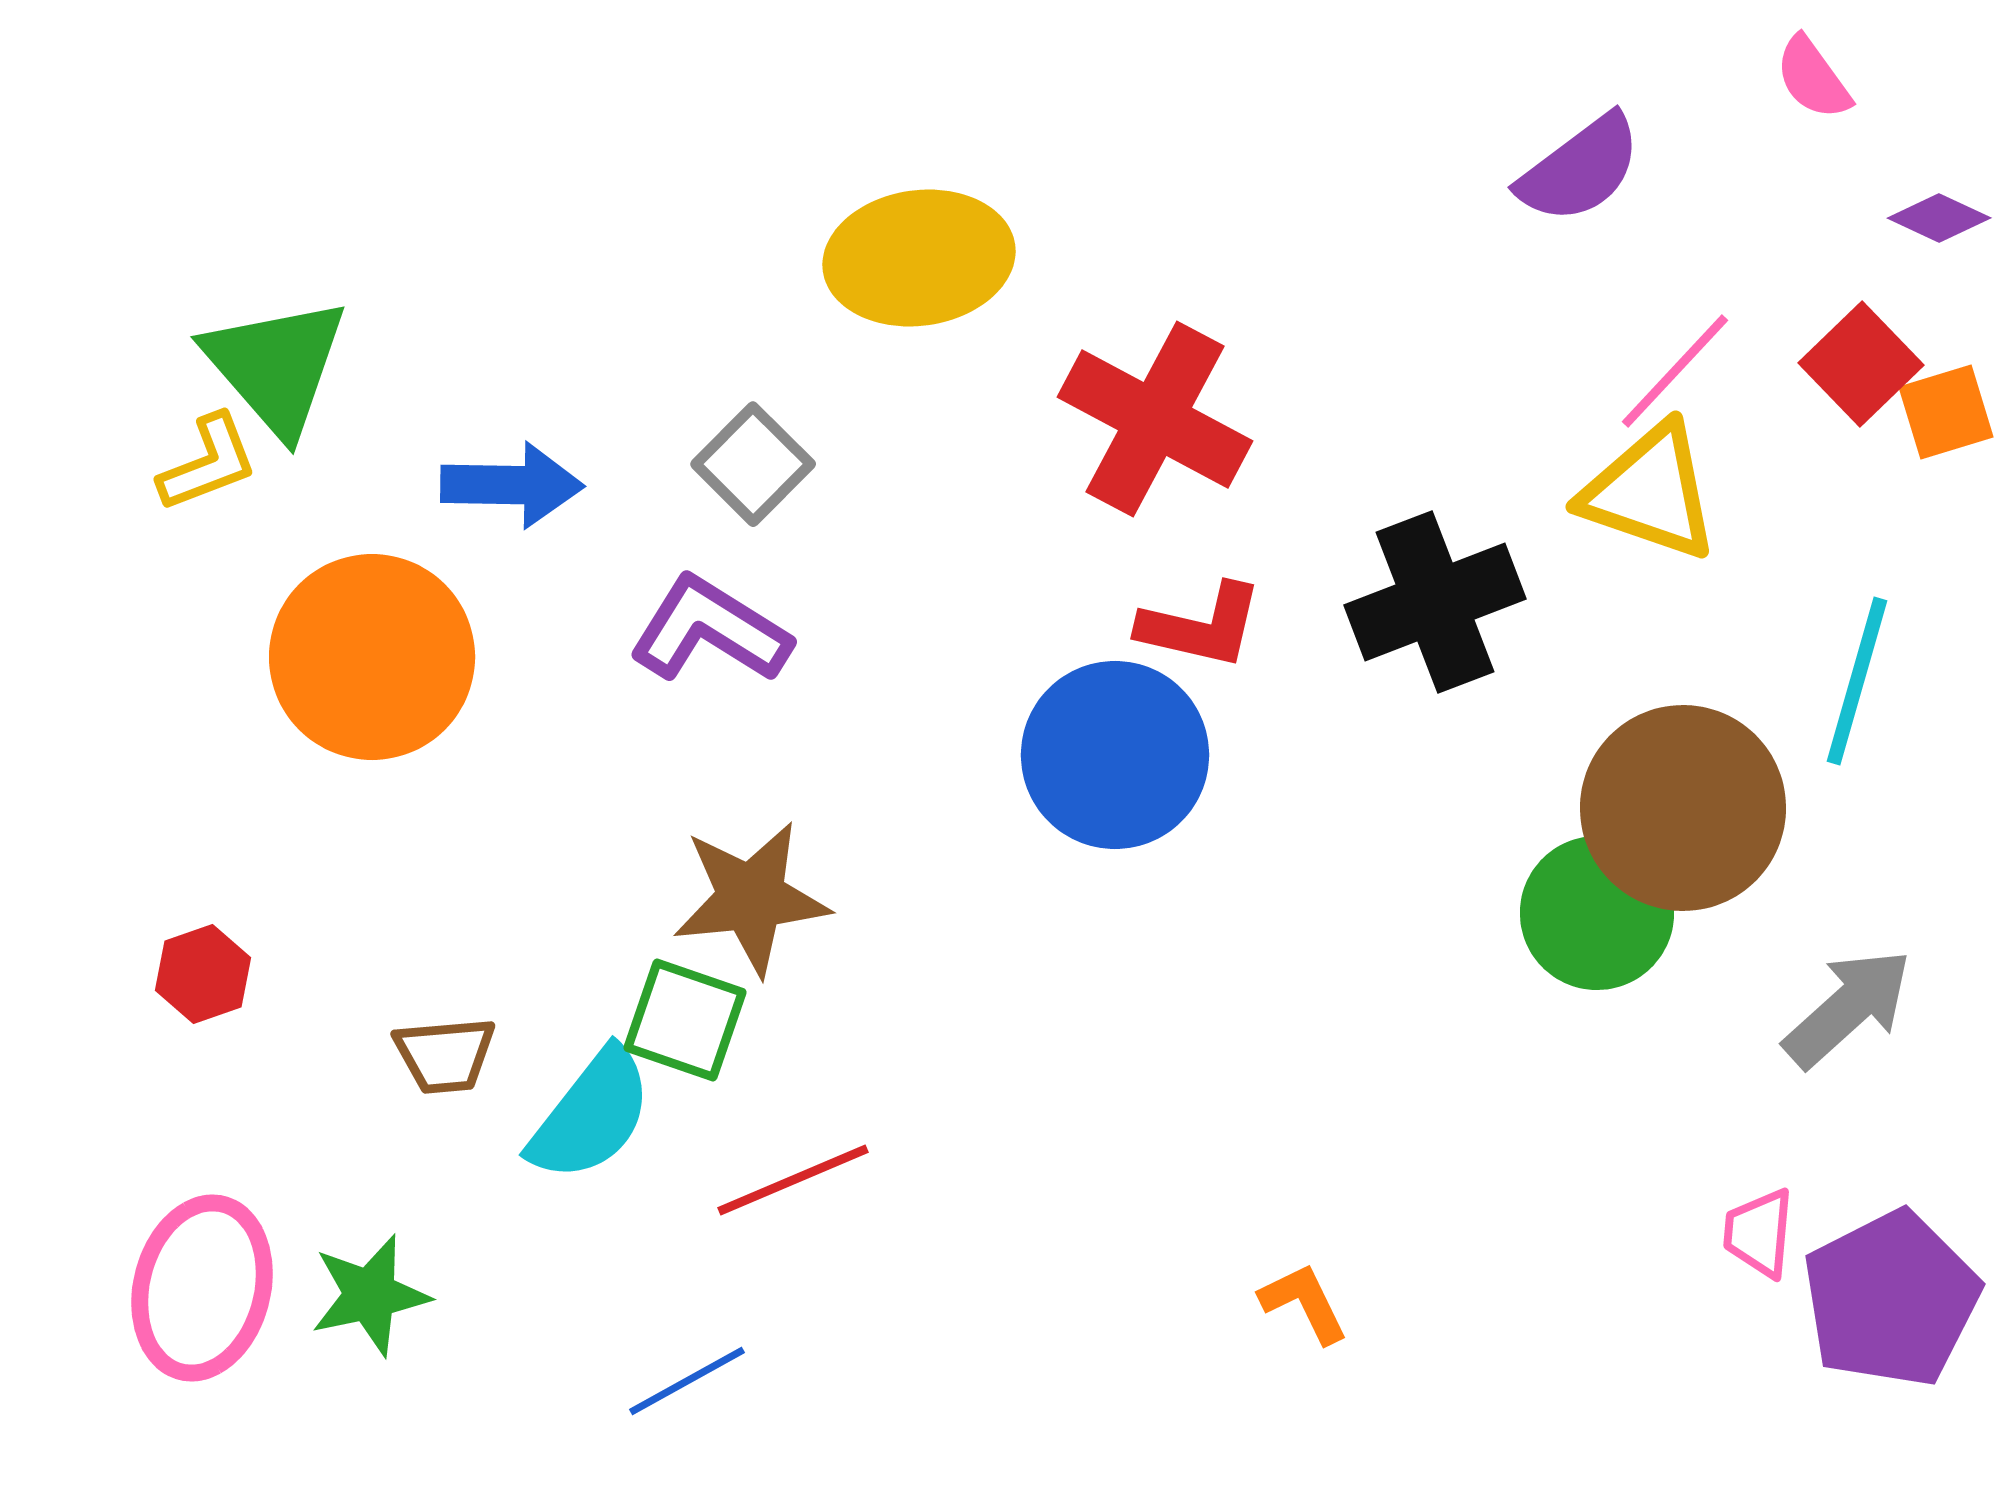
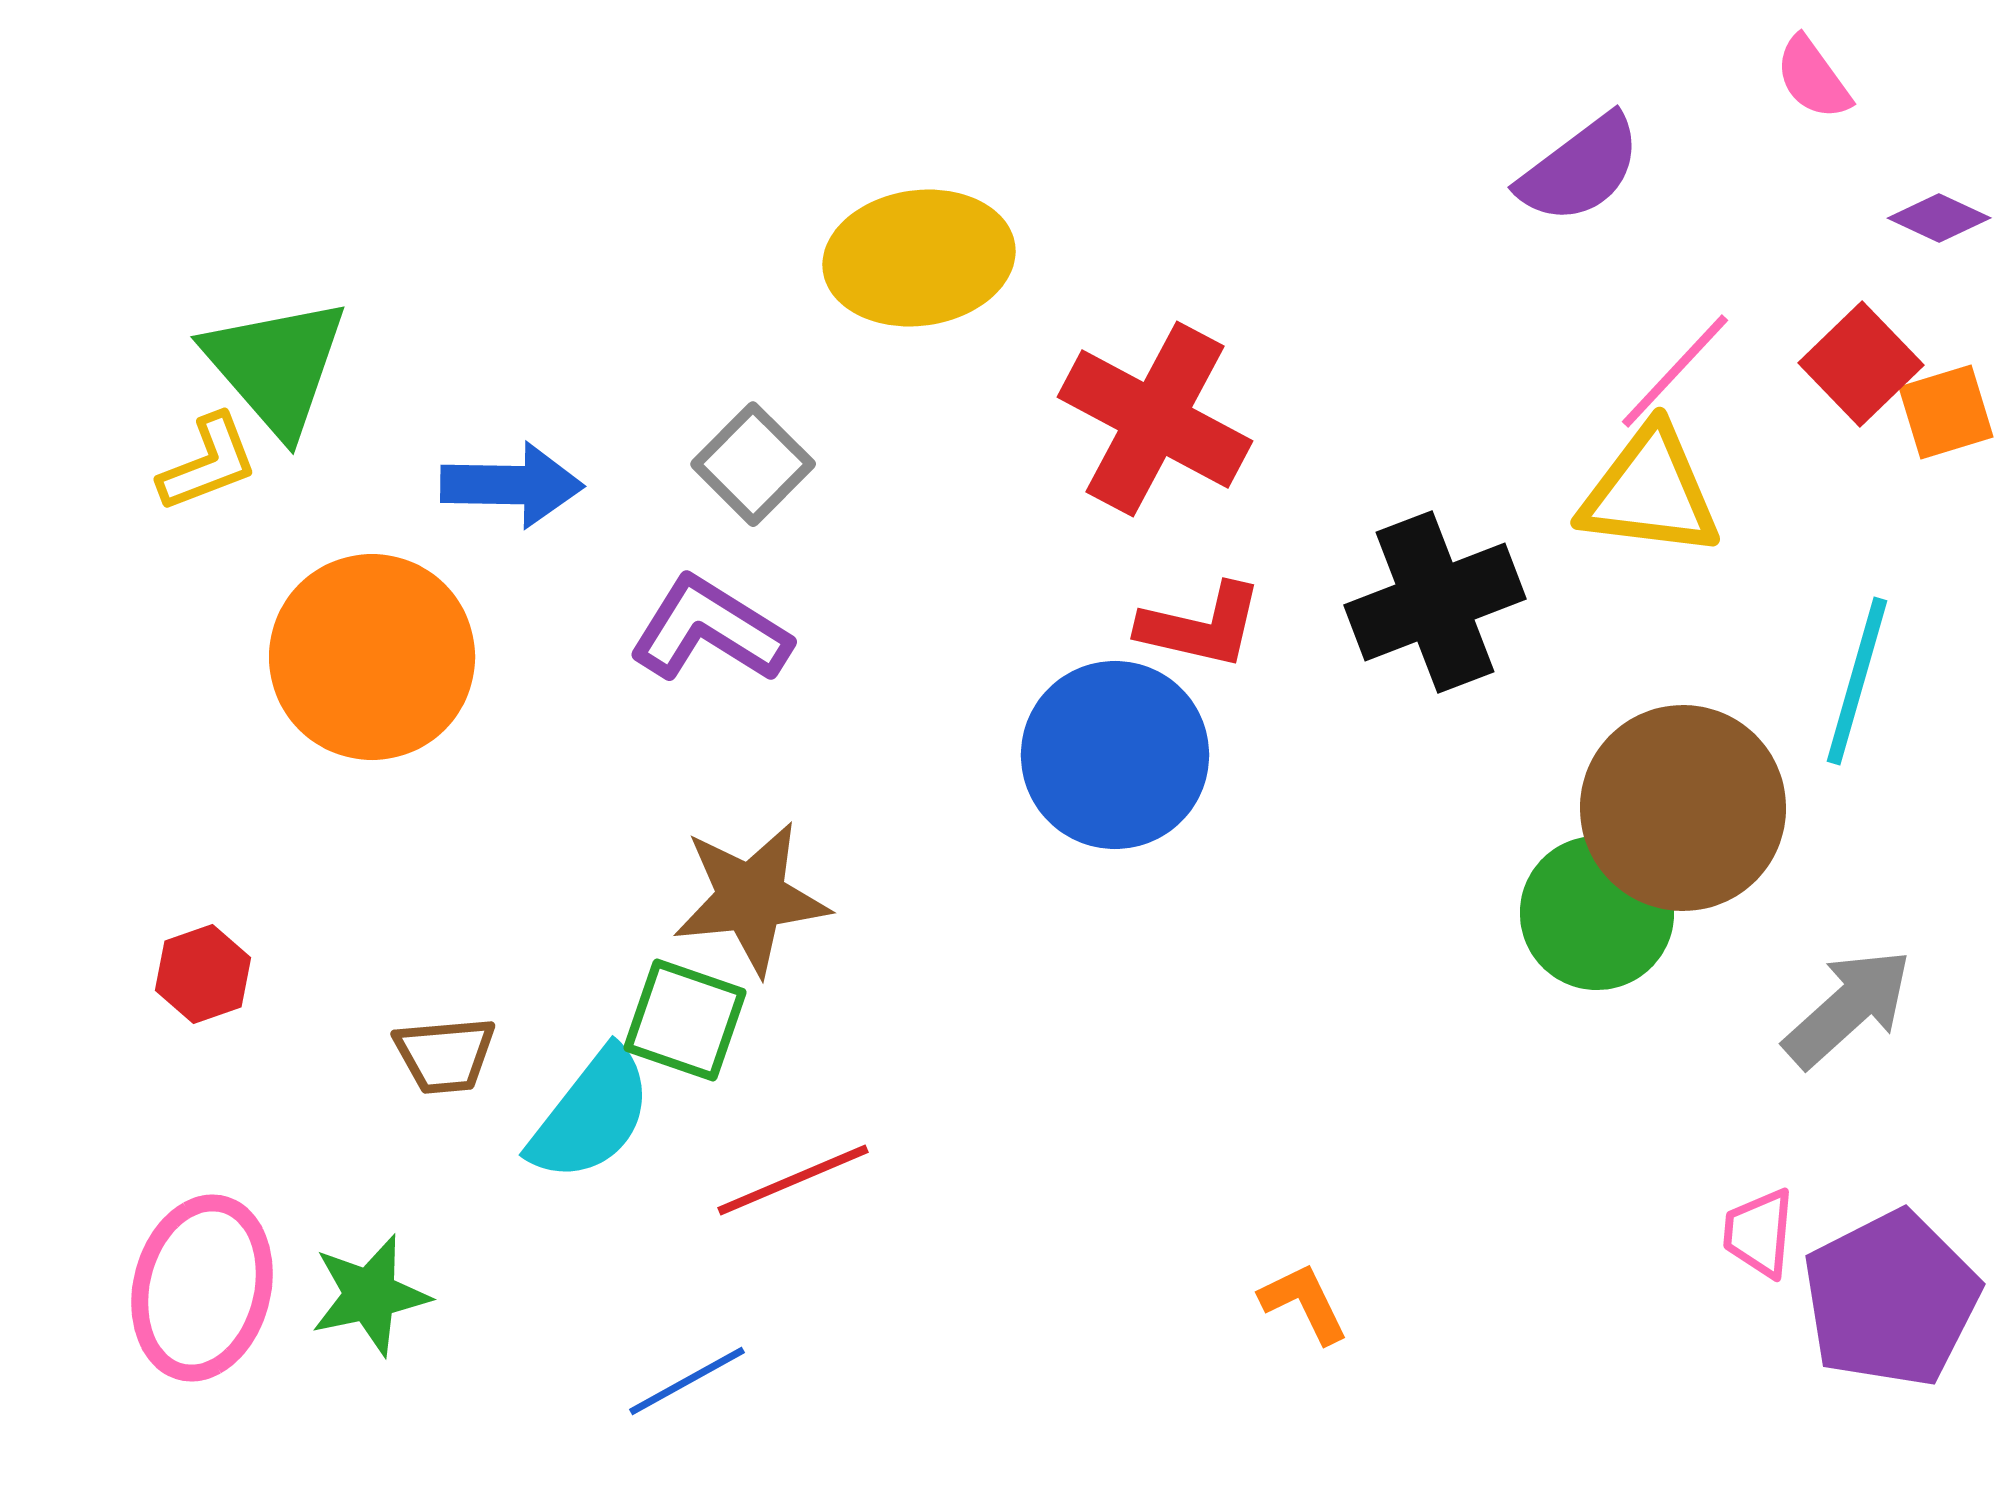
yellow triangle: rotated 12 degrees counterclockwise
